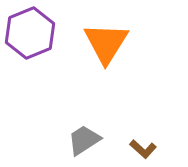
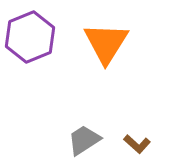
purple hexagon: moved 4 px down
brown L-shape: moved 6 px left, 5 px up
